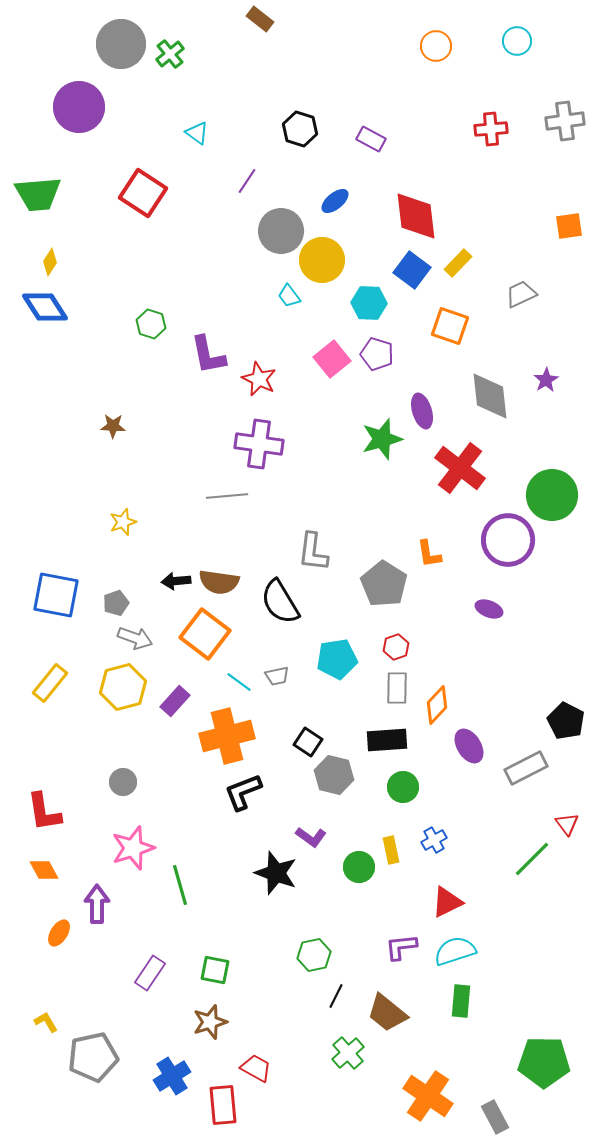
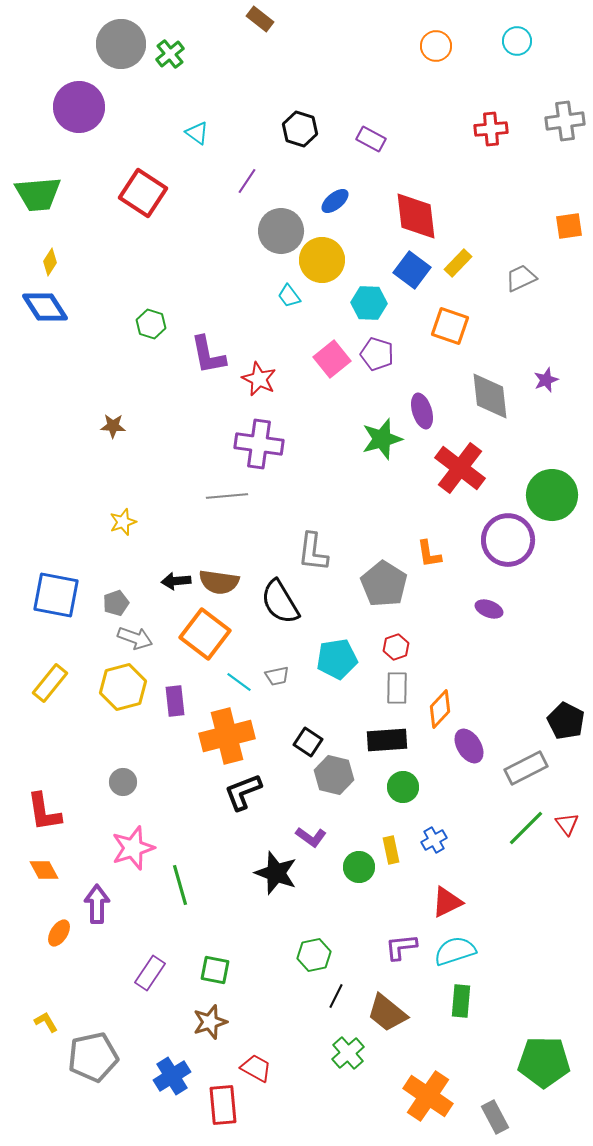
gray trapezoid at (521, 294): moved 16 px up
purple star at (546, 380): rotated 10 degrees clockwise
purple rectangle at (175, 701): rotated 48 degrees counterclockwise
orange diamond at (437, 705): moved 3 px right, 4 px down
green line at (532, 859): moved 6 px left, 31 px up
